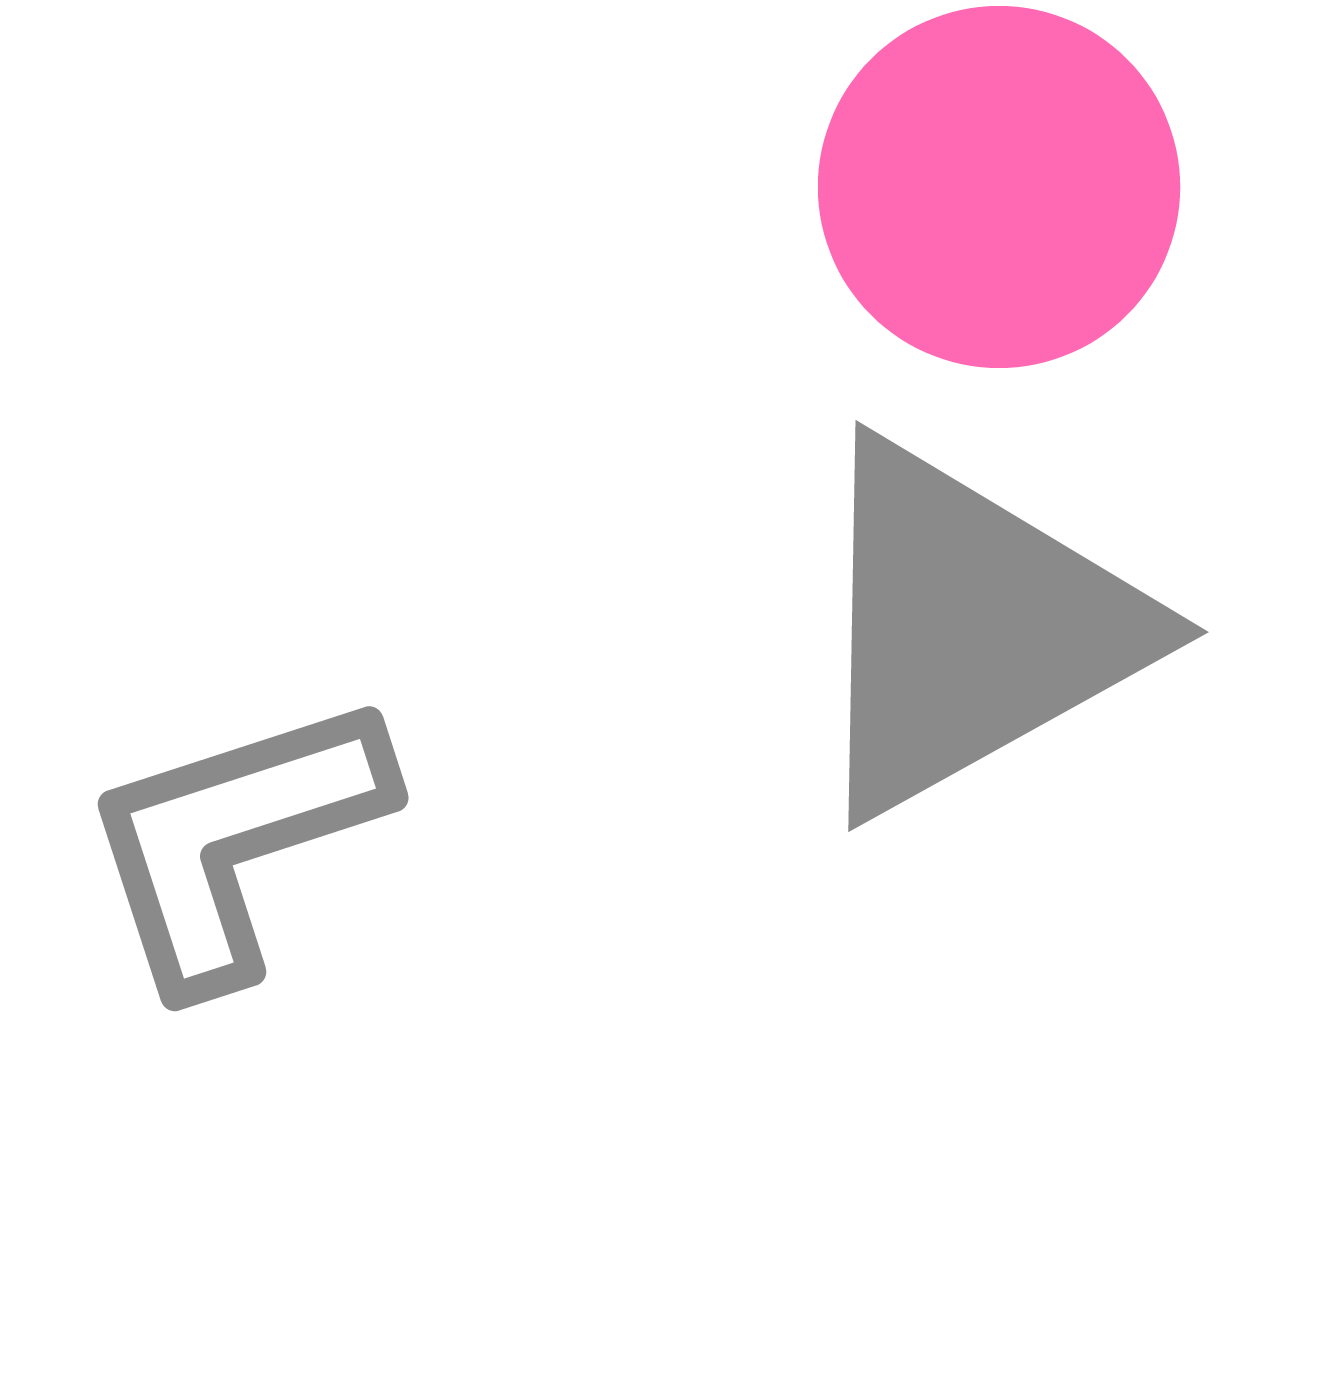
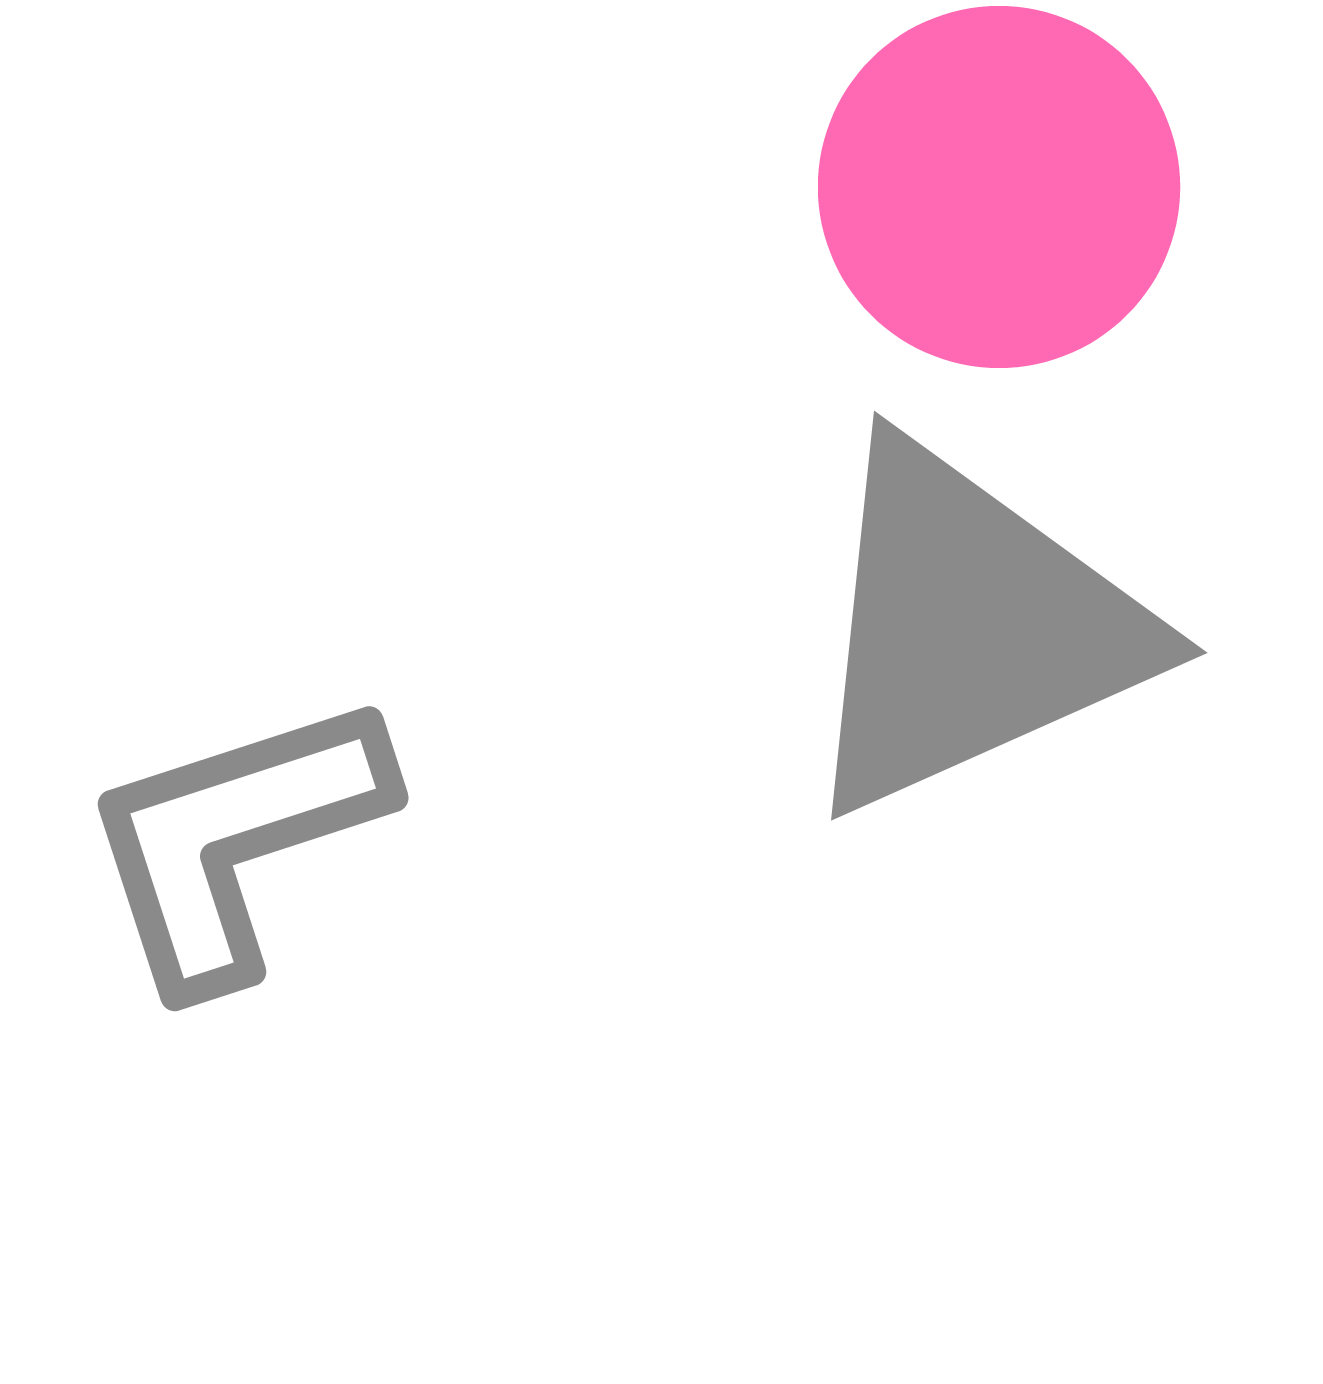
gray triangle: rotated 5 degrees clockwise
